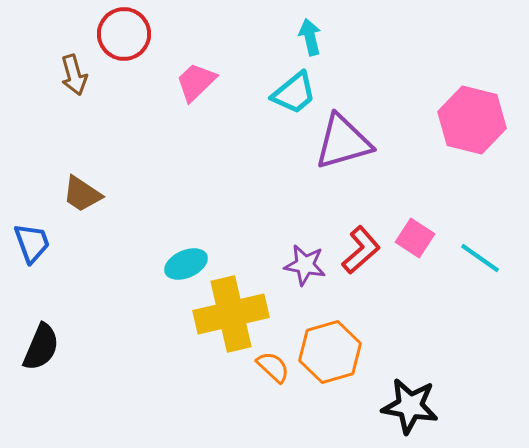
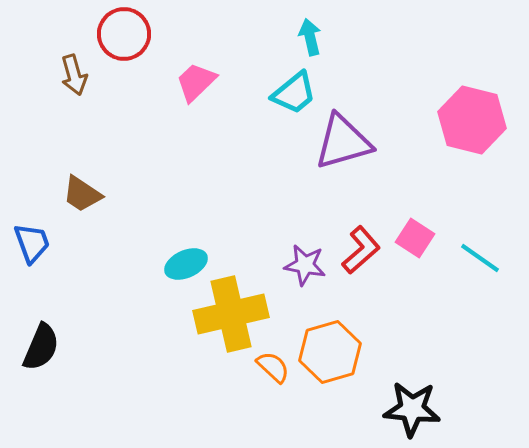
black star: moved 2 px right, 3 px down; rotated 4 degrees counterclockwise
